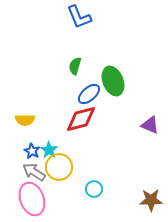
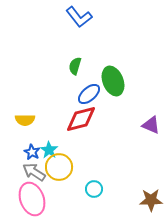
blue L-shape: rotated 16 degrees counterclockwise
purple triangle: moved 1 px right
blue star: moved 1 px down
